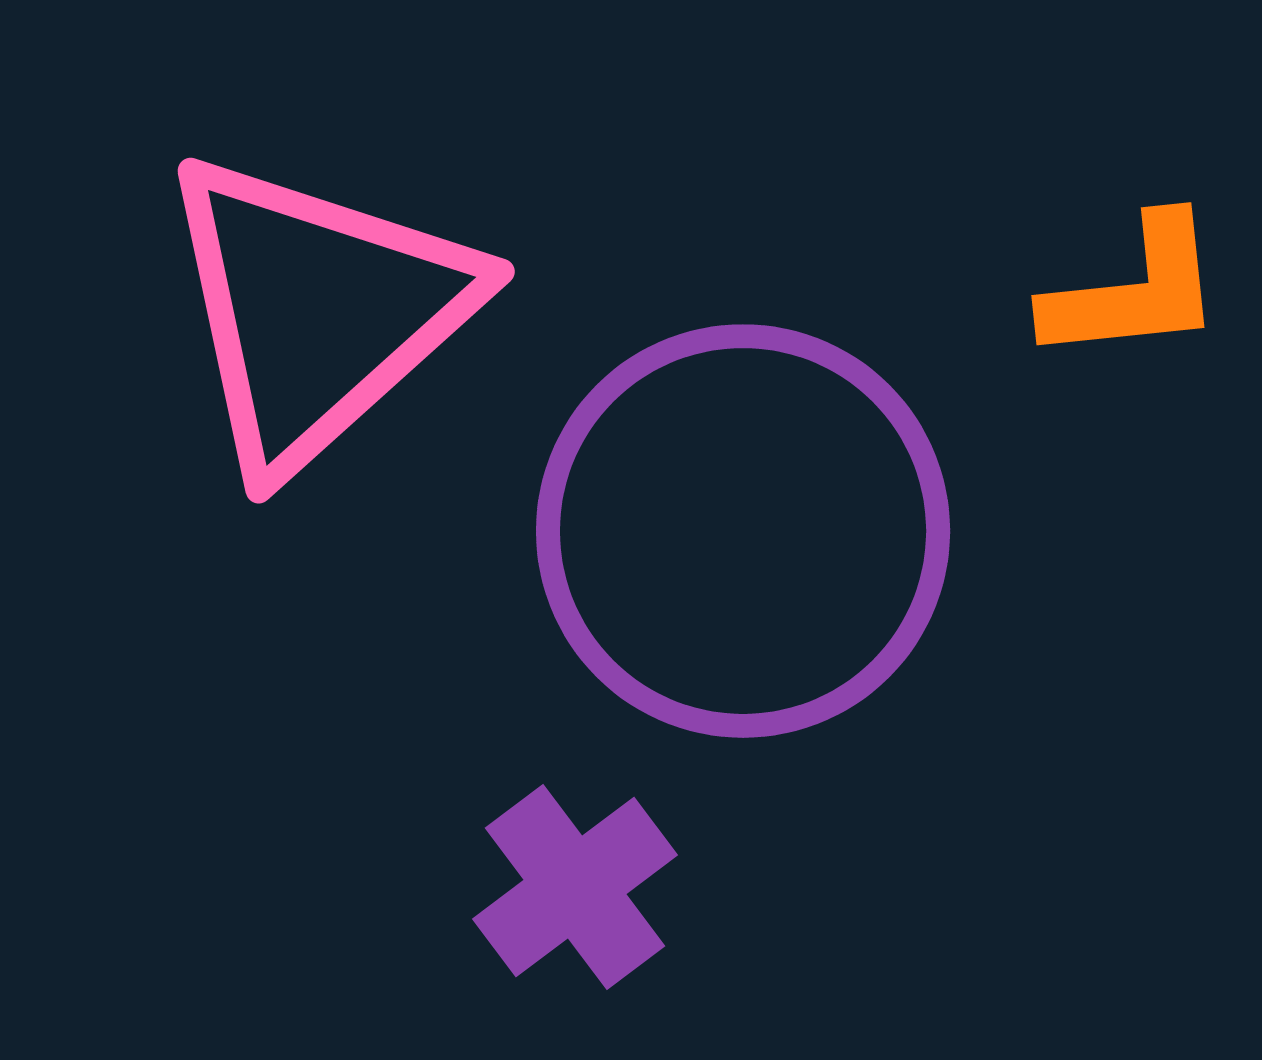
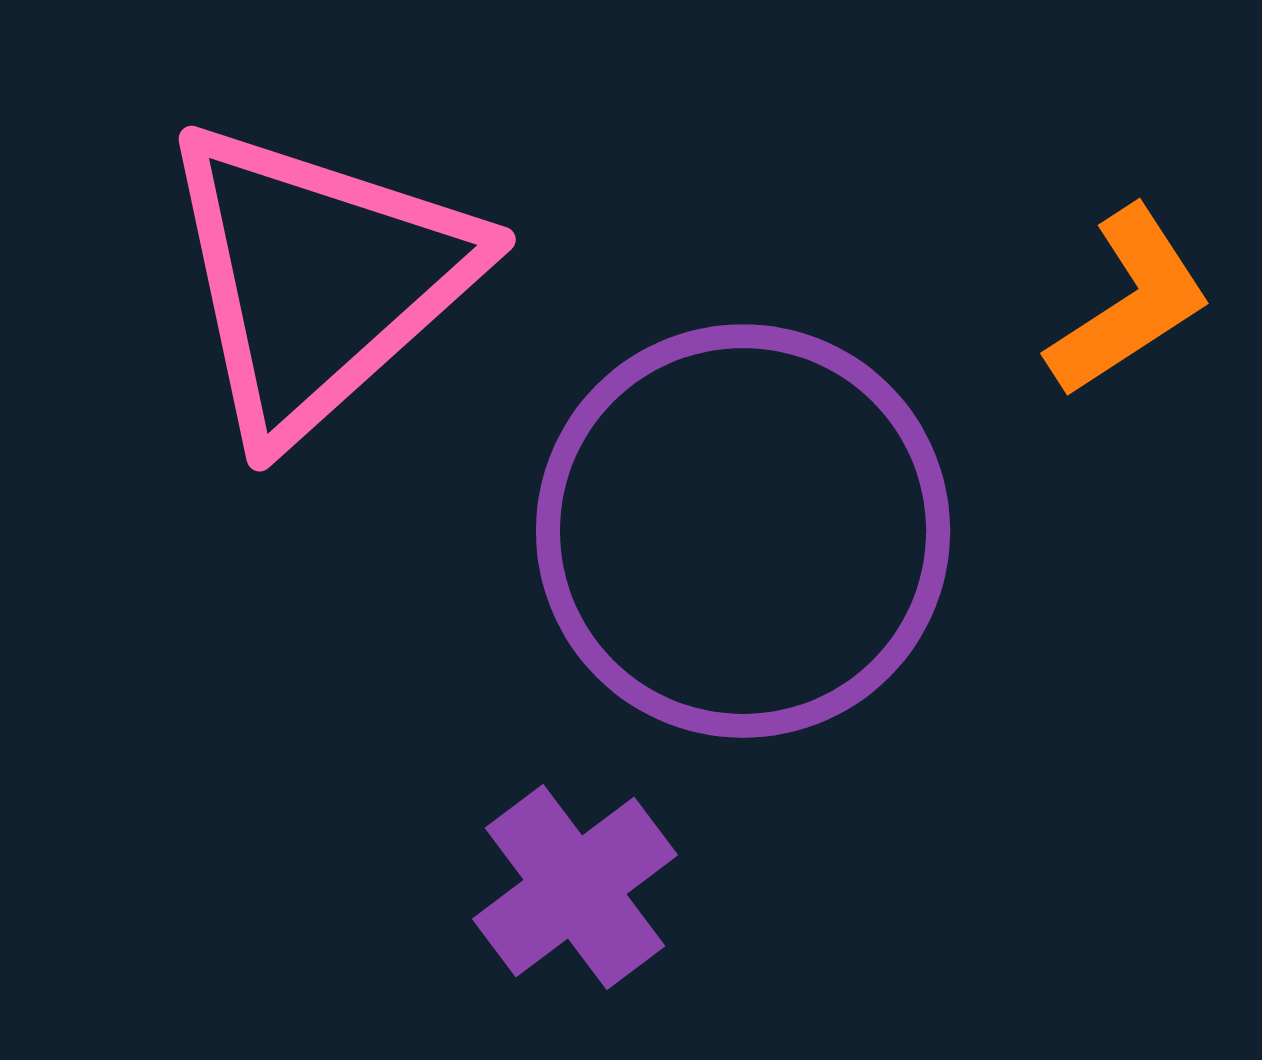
orange L-shape: moved 5 px left, 12 px down; rotated 27 degrees counterclockwise
pink triangle: moved 1 px right, 32 px up
